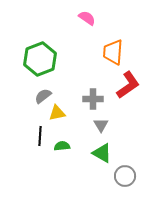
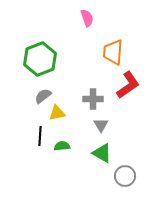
pink semicircle: rotated 36 degrees clockwise
